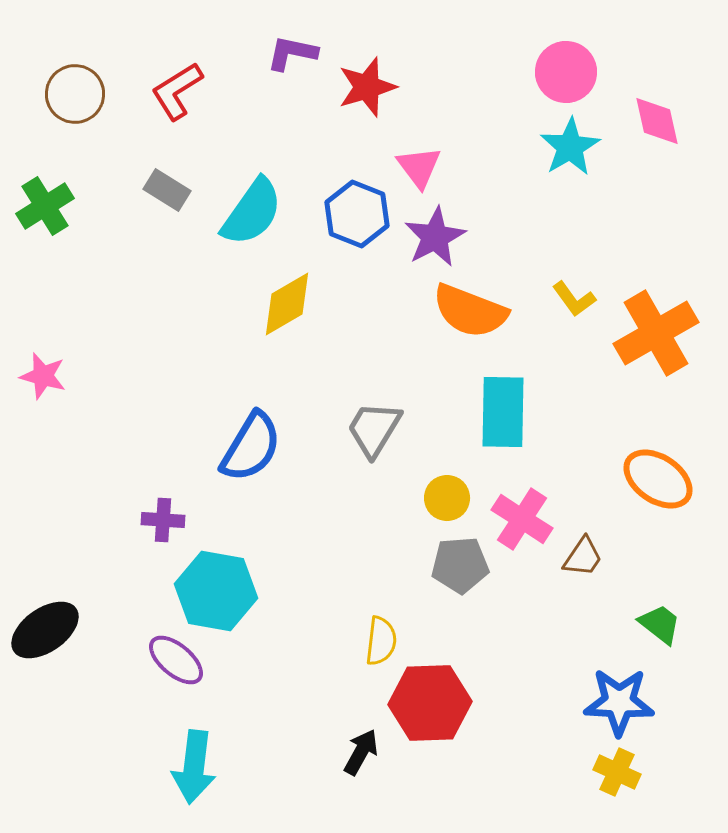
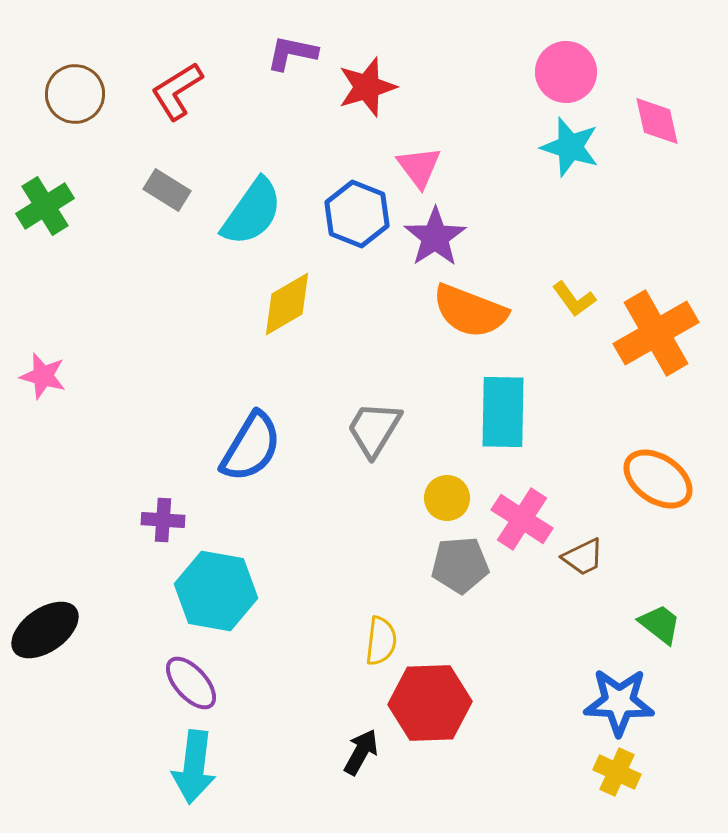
cyan star: rotated 24 degrees counterclockwise
purple star: rotated 6 degrees counterclockwise
brown trapezoid: rotated 30 degrees clockwise
purple ellipse: moved 15 px right, 23 px down; rotated 8 degrees clockwise
